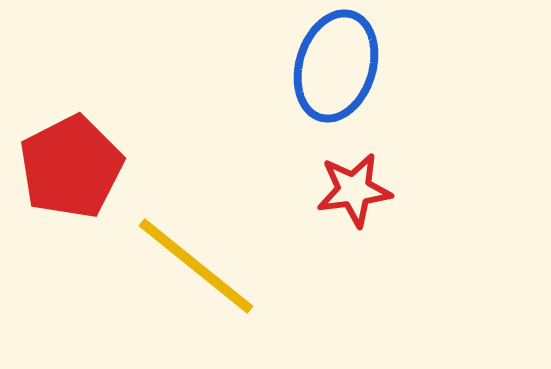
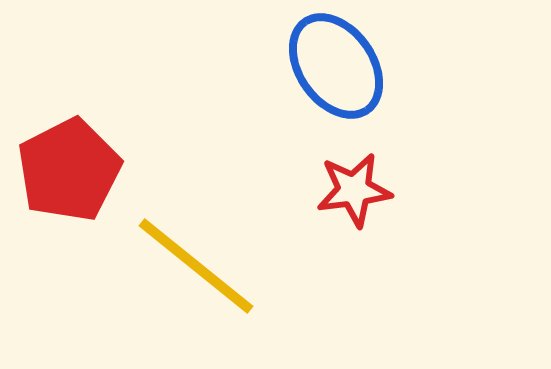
blue ellipse: rotated 52 degrees counterclockwise
red pentagon: moved 2 px left, 3 px down
